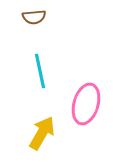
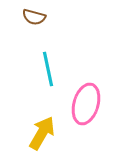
brown semicircle: rotated 20 degrees clockwise
cyan line: moved 8 px right, 2 px up
